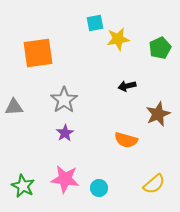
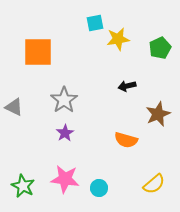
orange square: moved 1 px up; rotated 8 degrees clockwise
gray triangle: rotated 30 degrees clockwise
